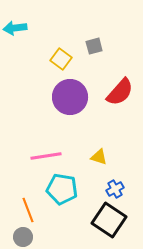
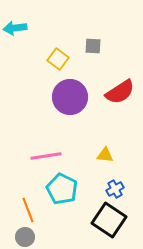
gray square: moved 1 px left; rotated 18 degrees clockwise
yellow square: moved 3 px left
red semicircle: rotated 16 degrees clockwise
yellow triangle: moved 6 px right, 2 px up; rotated 12 degrees counterclockwise
cyan pentagon: rotated 16 degrees clockwise
gray circle: moved 2 px right
